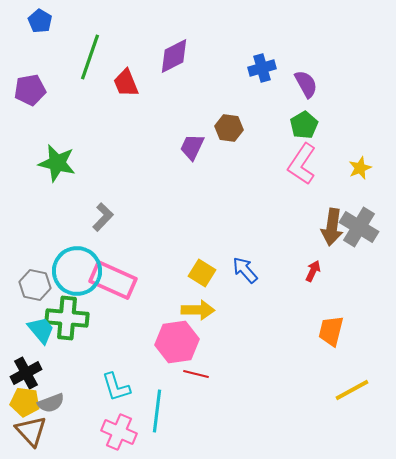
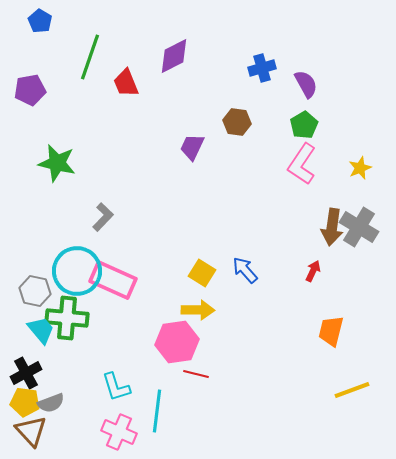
brown hexagon: moved 8 px right, 6 px up
gray hexagon: moved 6 px down
yellow line: rotated 9 degrees clockwise
